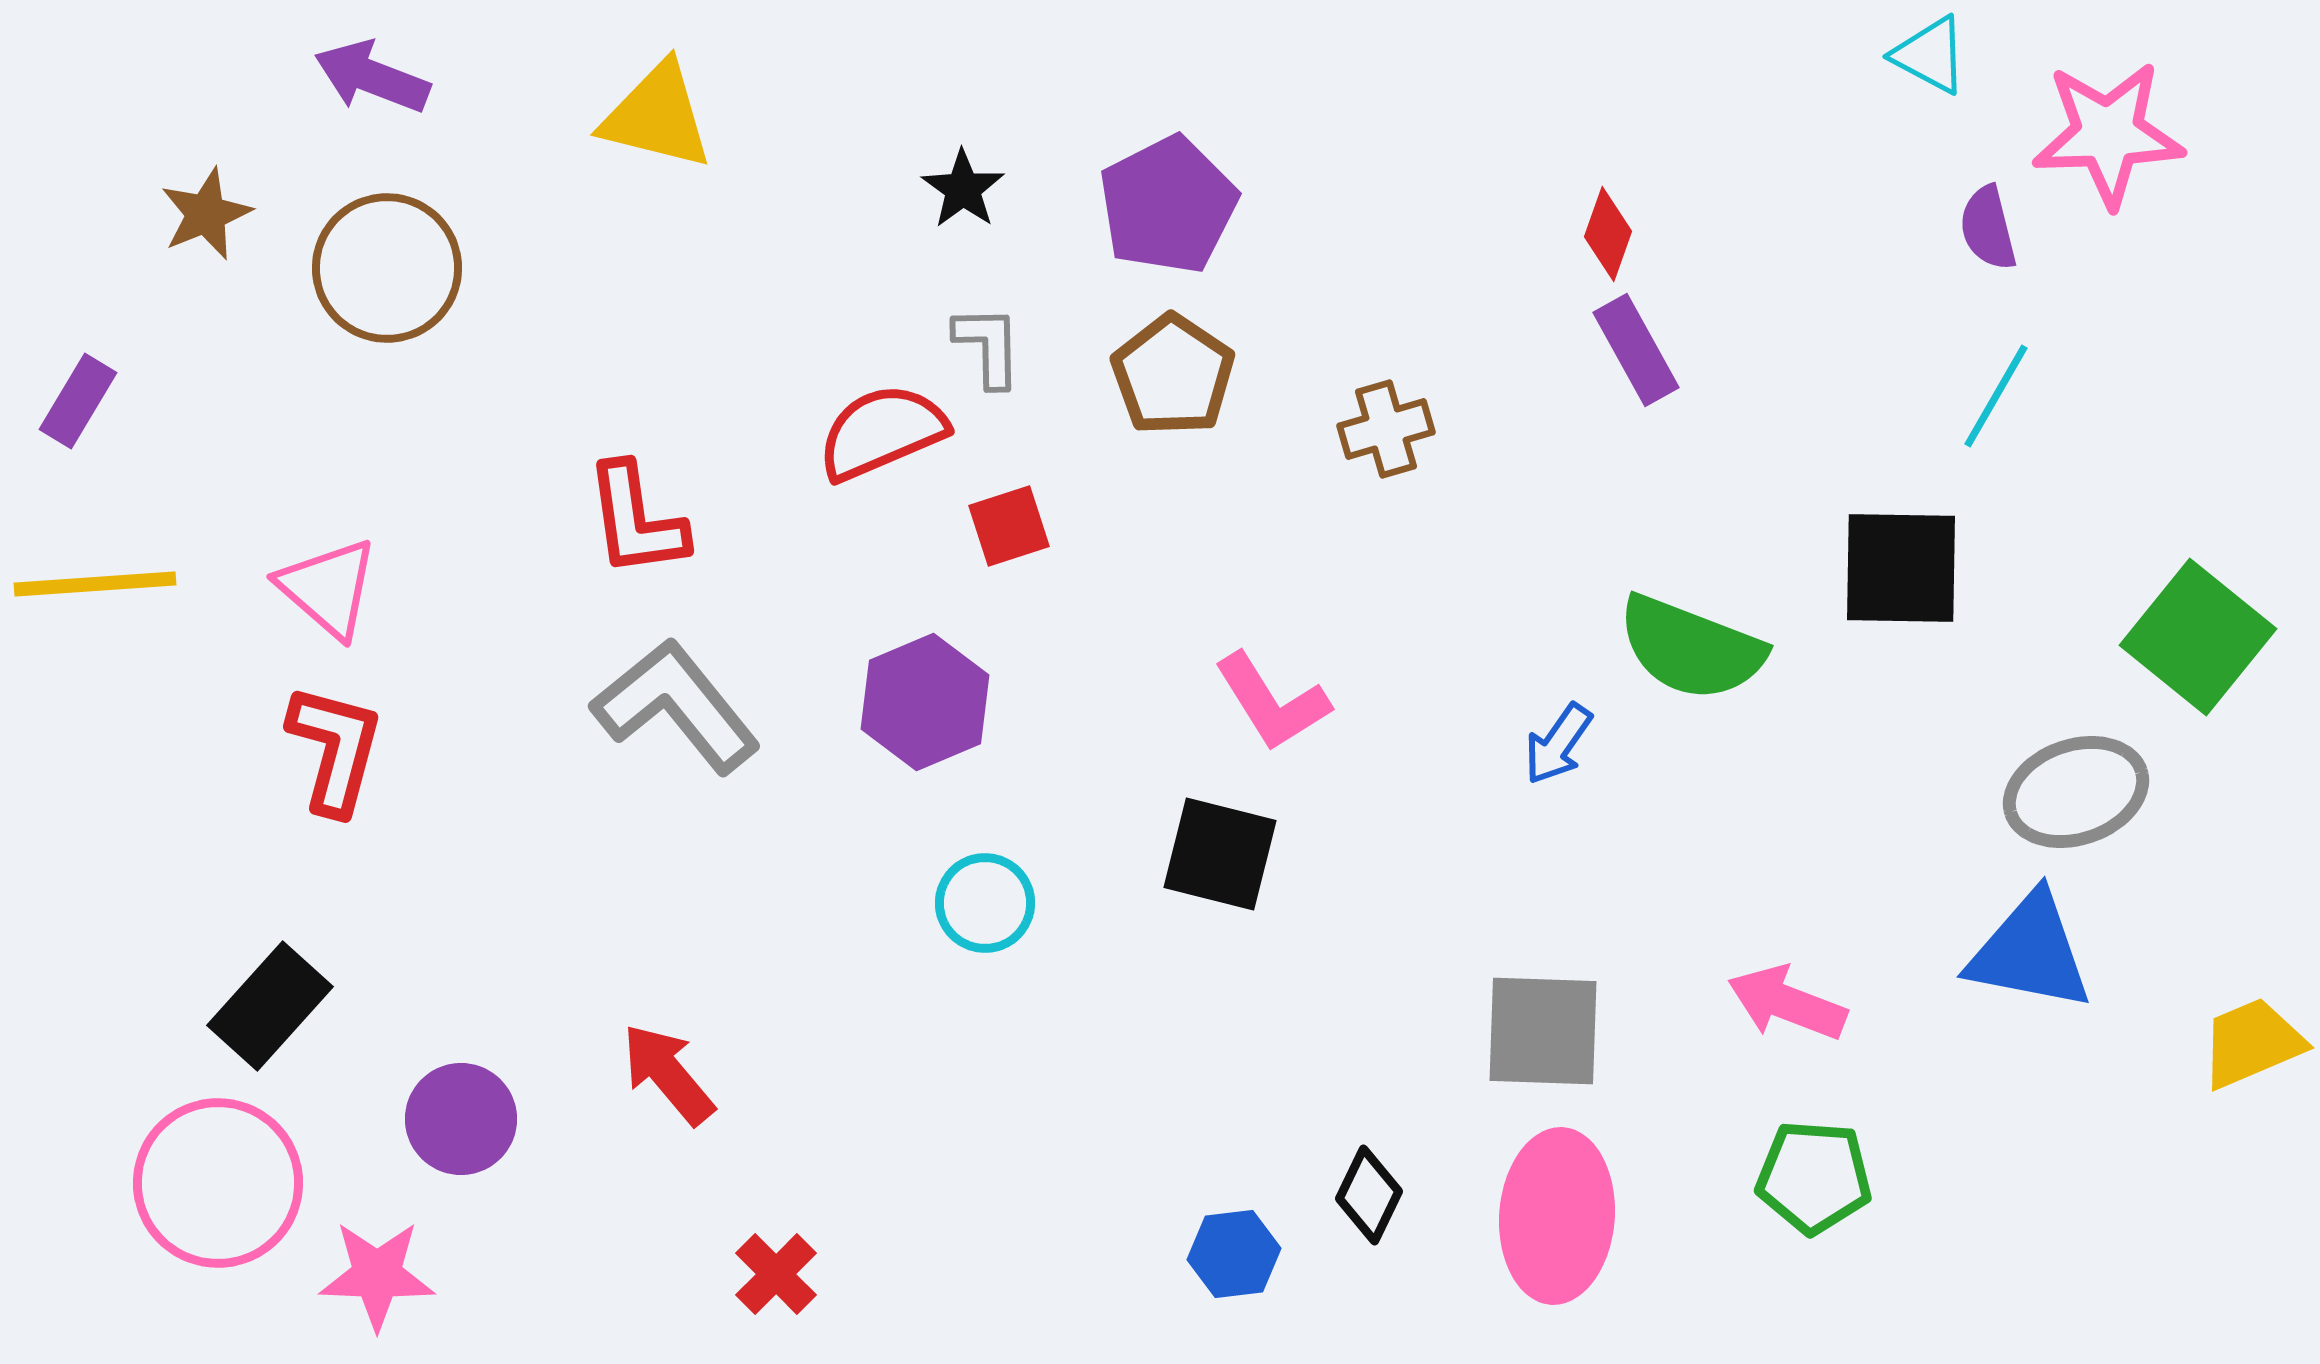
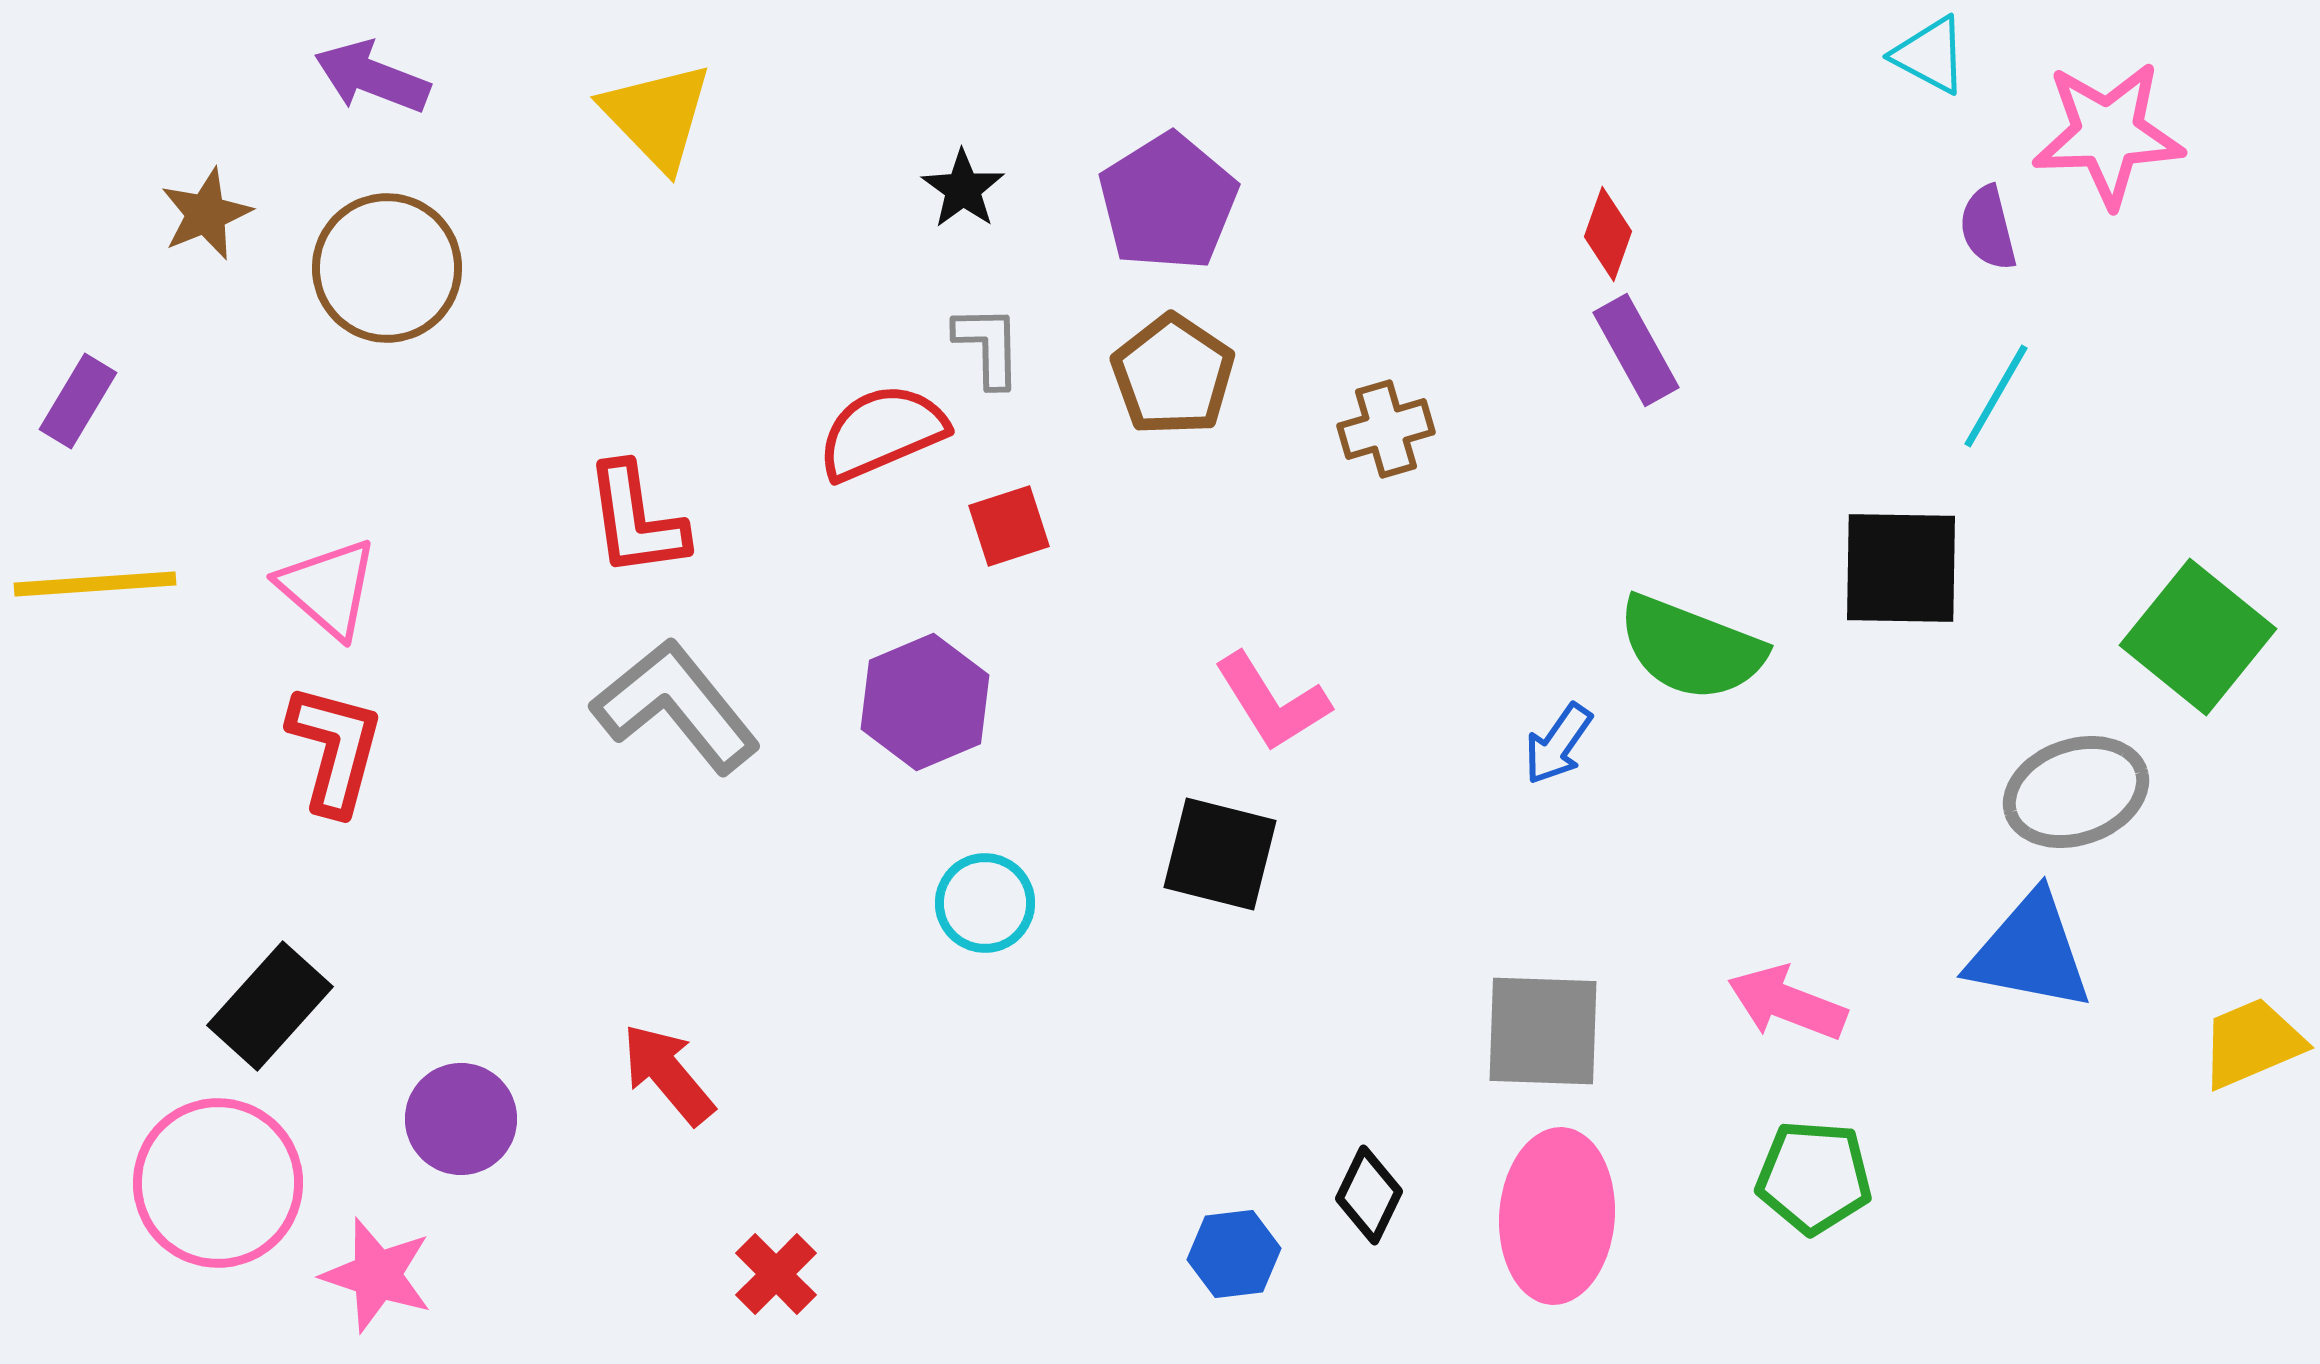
yellow triangle at (657, 116): rotated 32 degrees clockwise
purple pentagon at (1168, 205): moved 3 px up; rotated 5 degrees counterclockwise
pink star at (377, 1275): rotated 16 degrees clockwise
